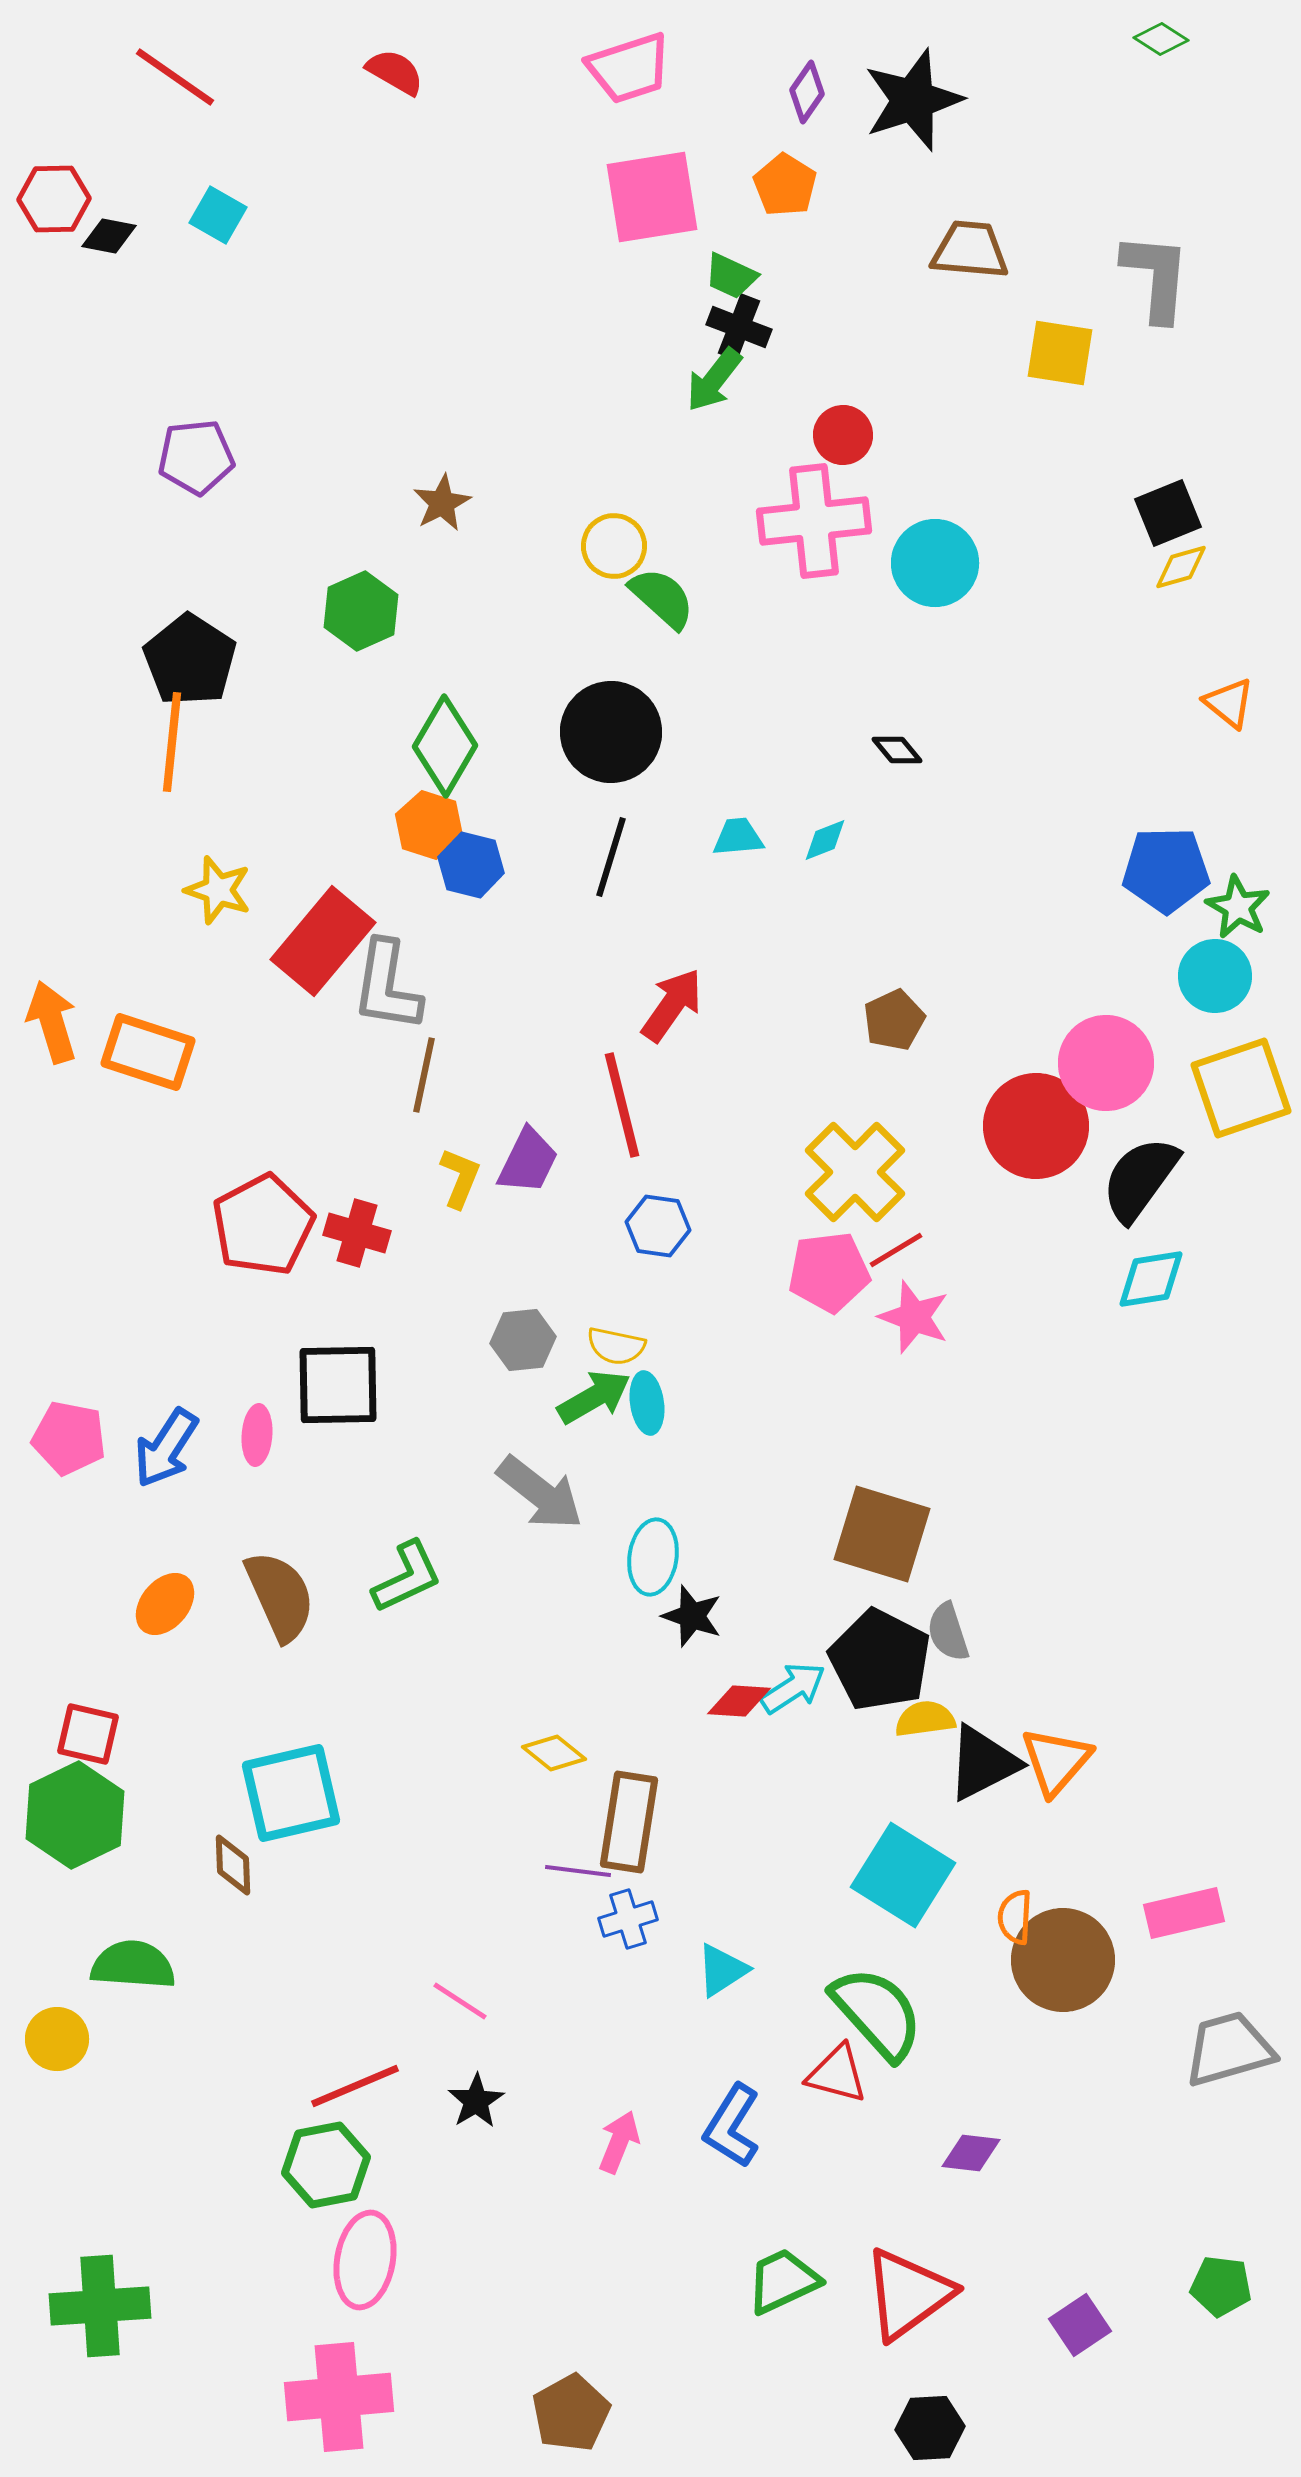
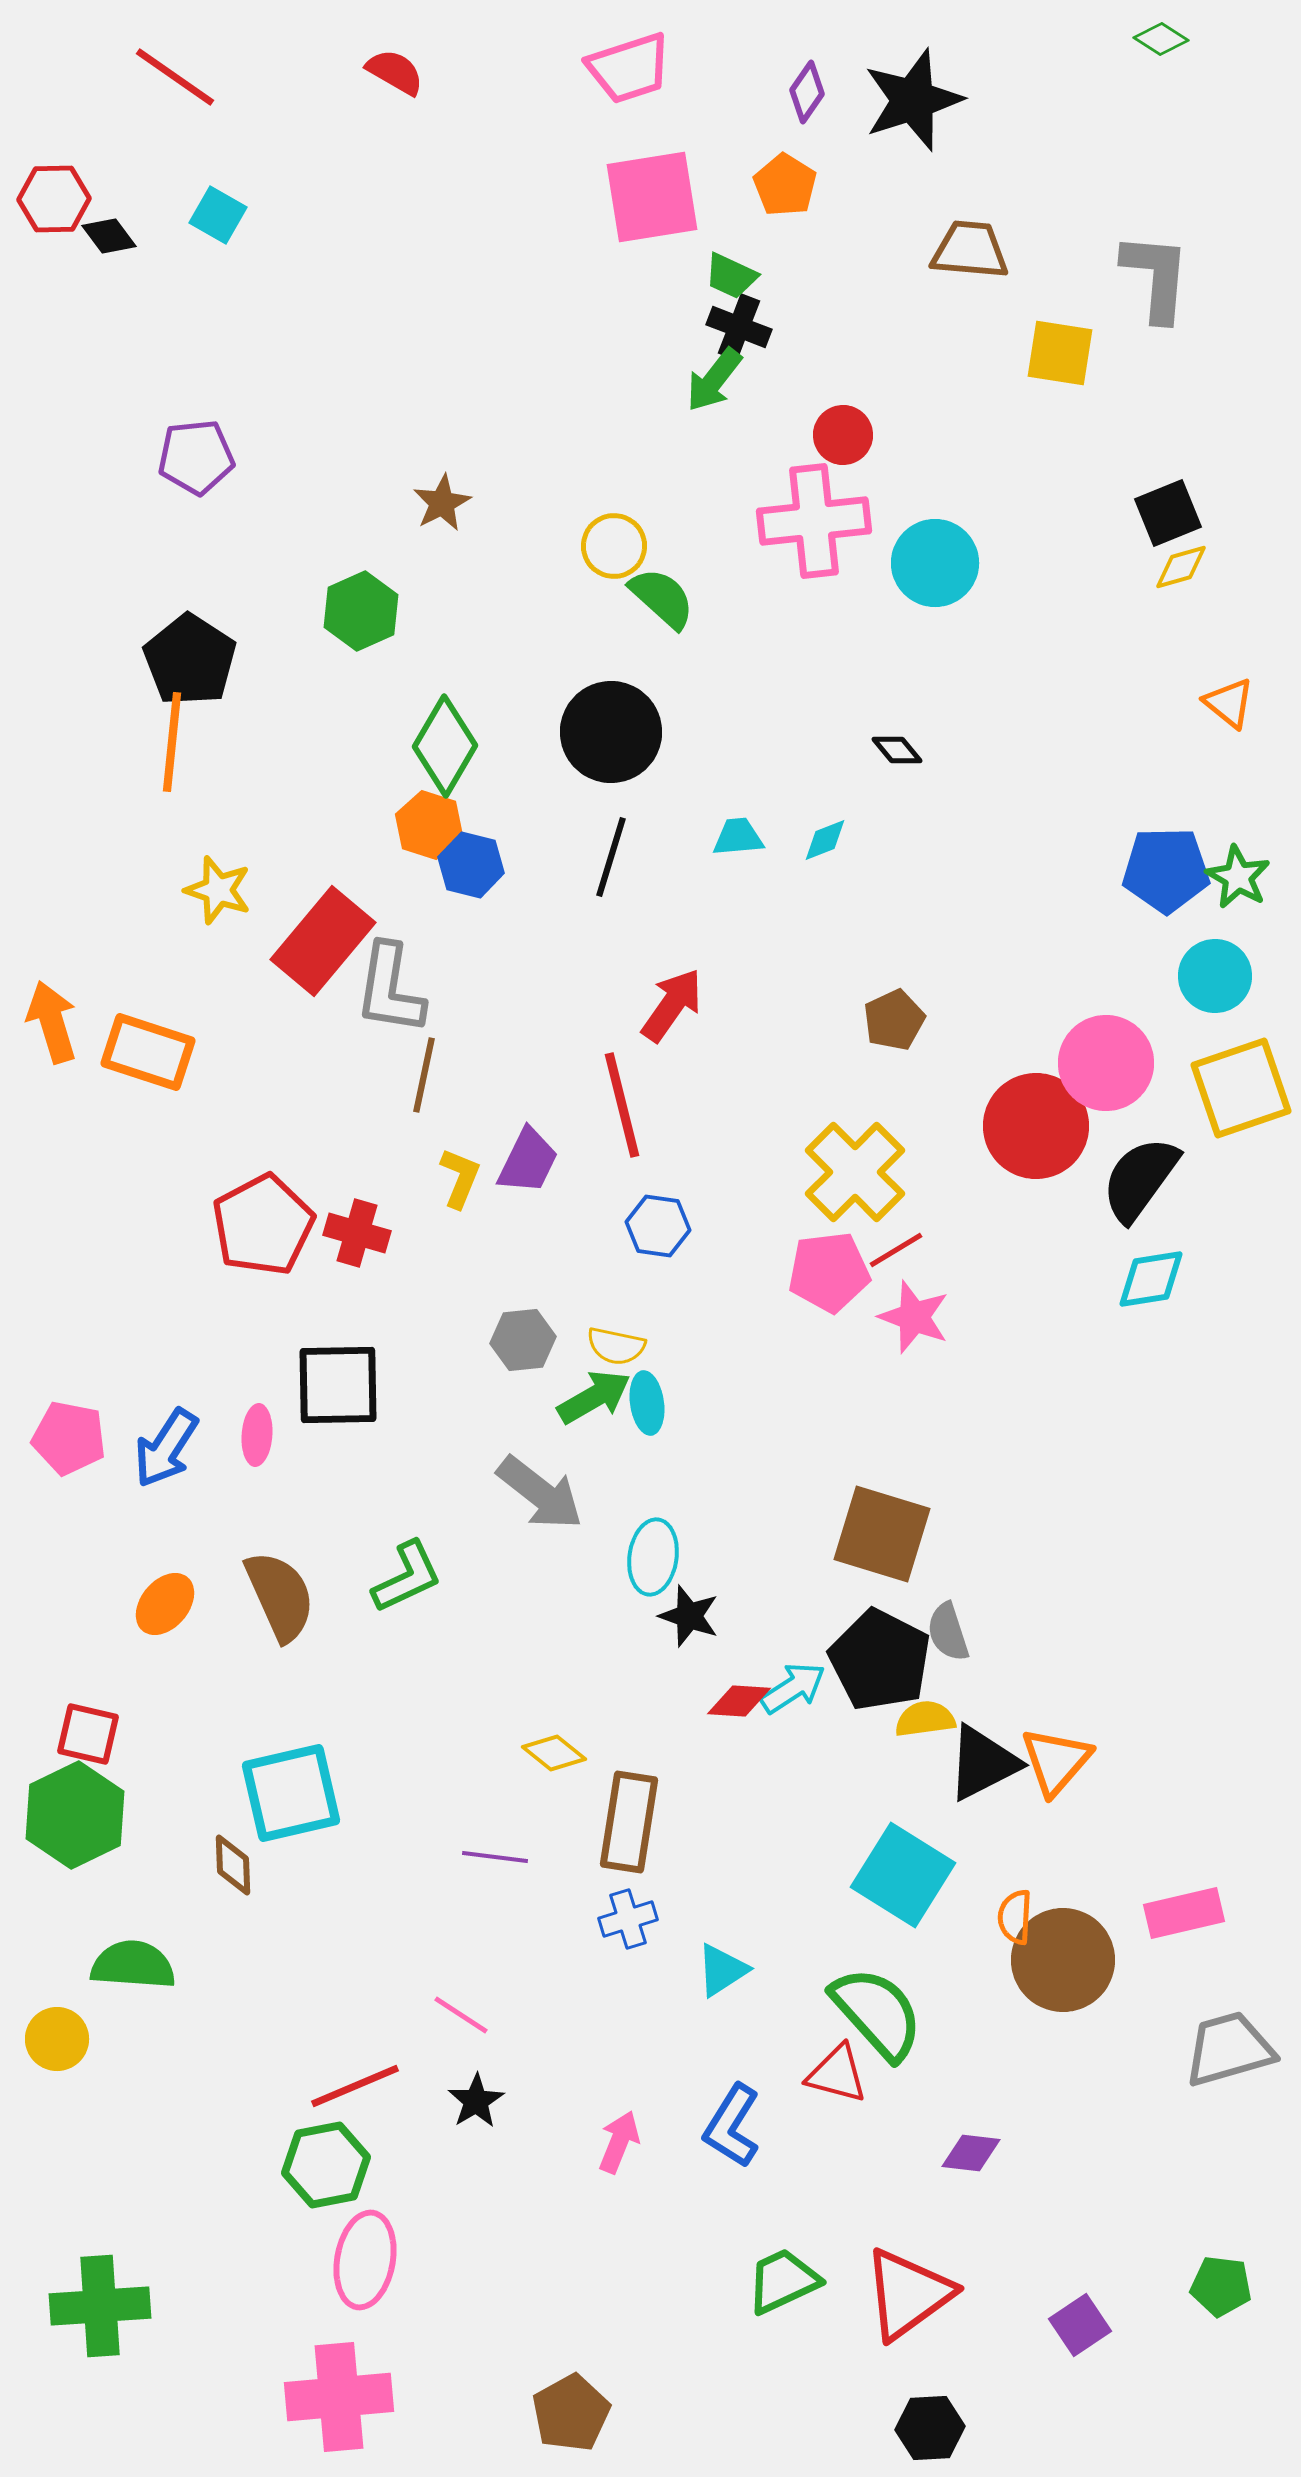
black diamond at (109, 236): rotated 42 degrees clockwise
green star at (1238, 907): moved 30 px up
gray L-shape at (387, 986): moved 3 px right, 3 px down
black star at (692, 1616): moved 3 px left
purple line at (578, 1871): moved 83 px left, 14 px up
pink line at (460, 2001): moved 1 px right, 14 px down
